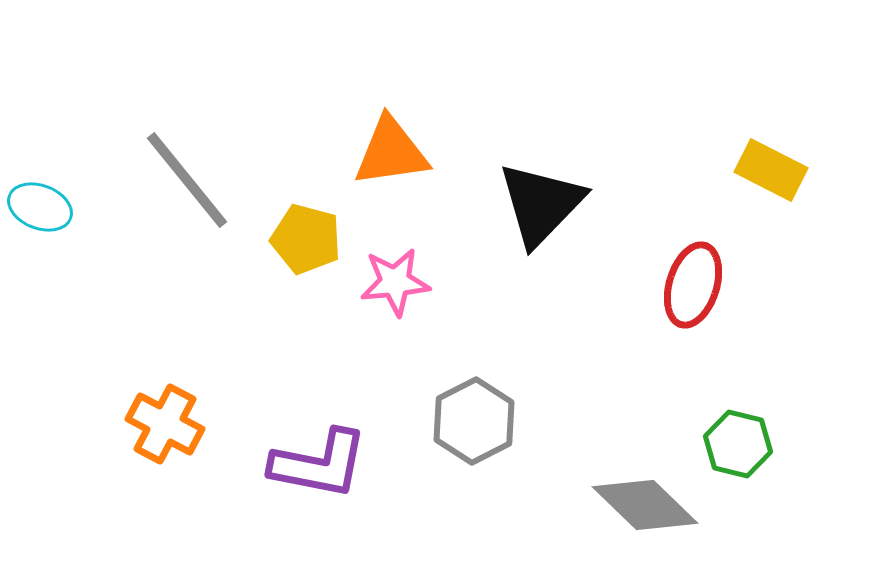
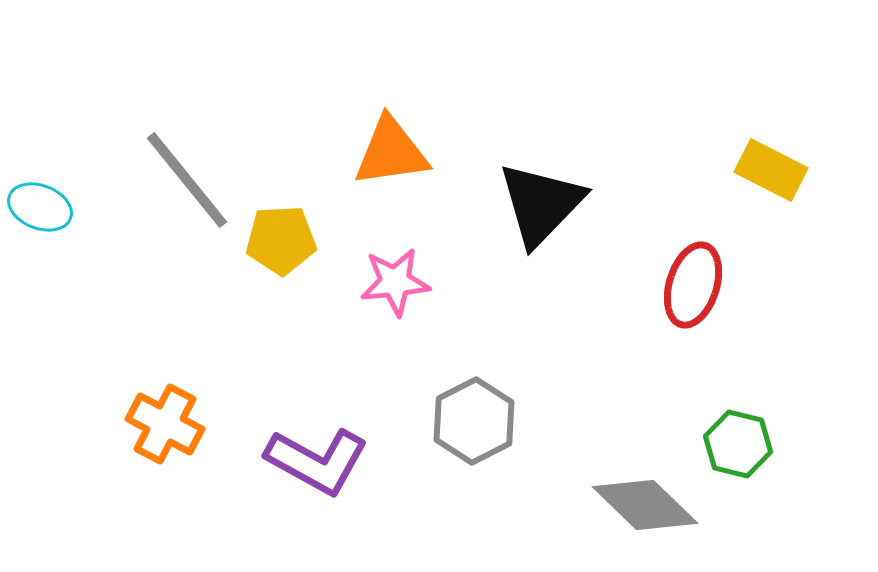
yellow pentagon: moved 25 px left, 1 px down; rotated 18 degrees counterclockwise
purple L-shape: moved 2 px left, 3 px up; rotated 18 degrees clockwise
